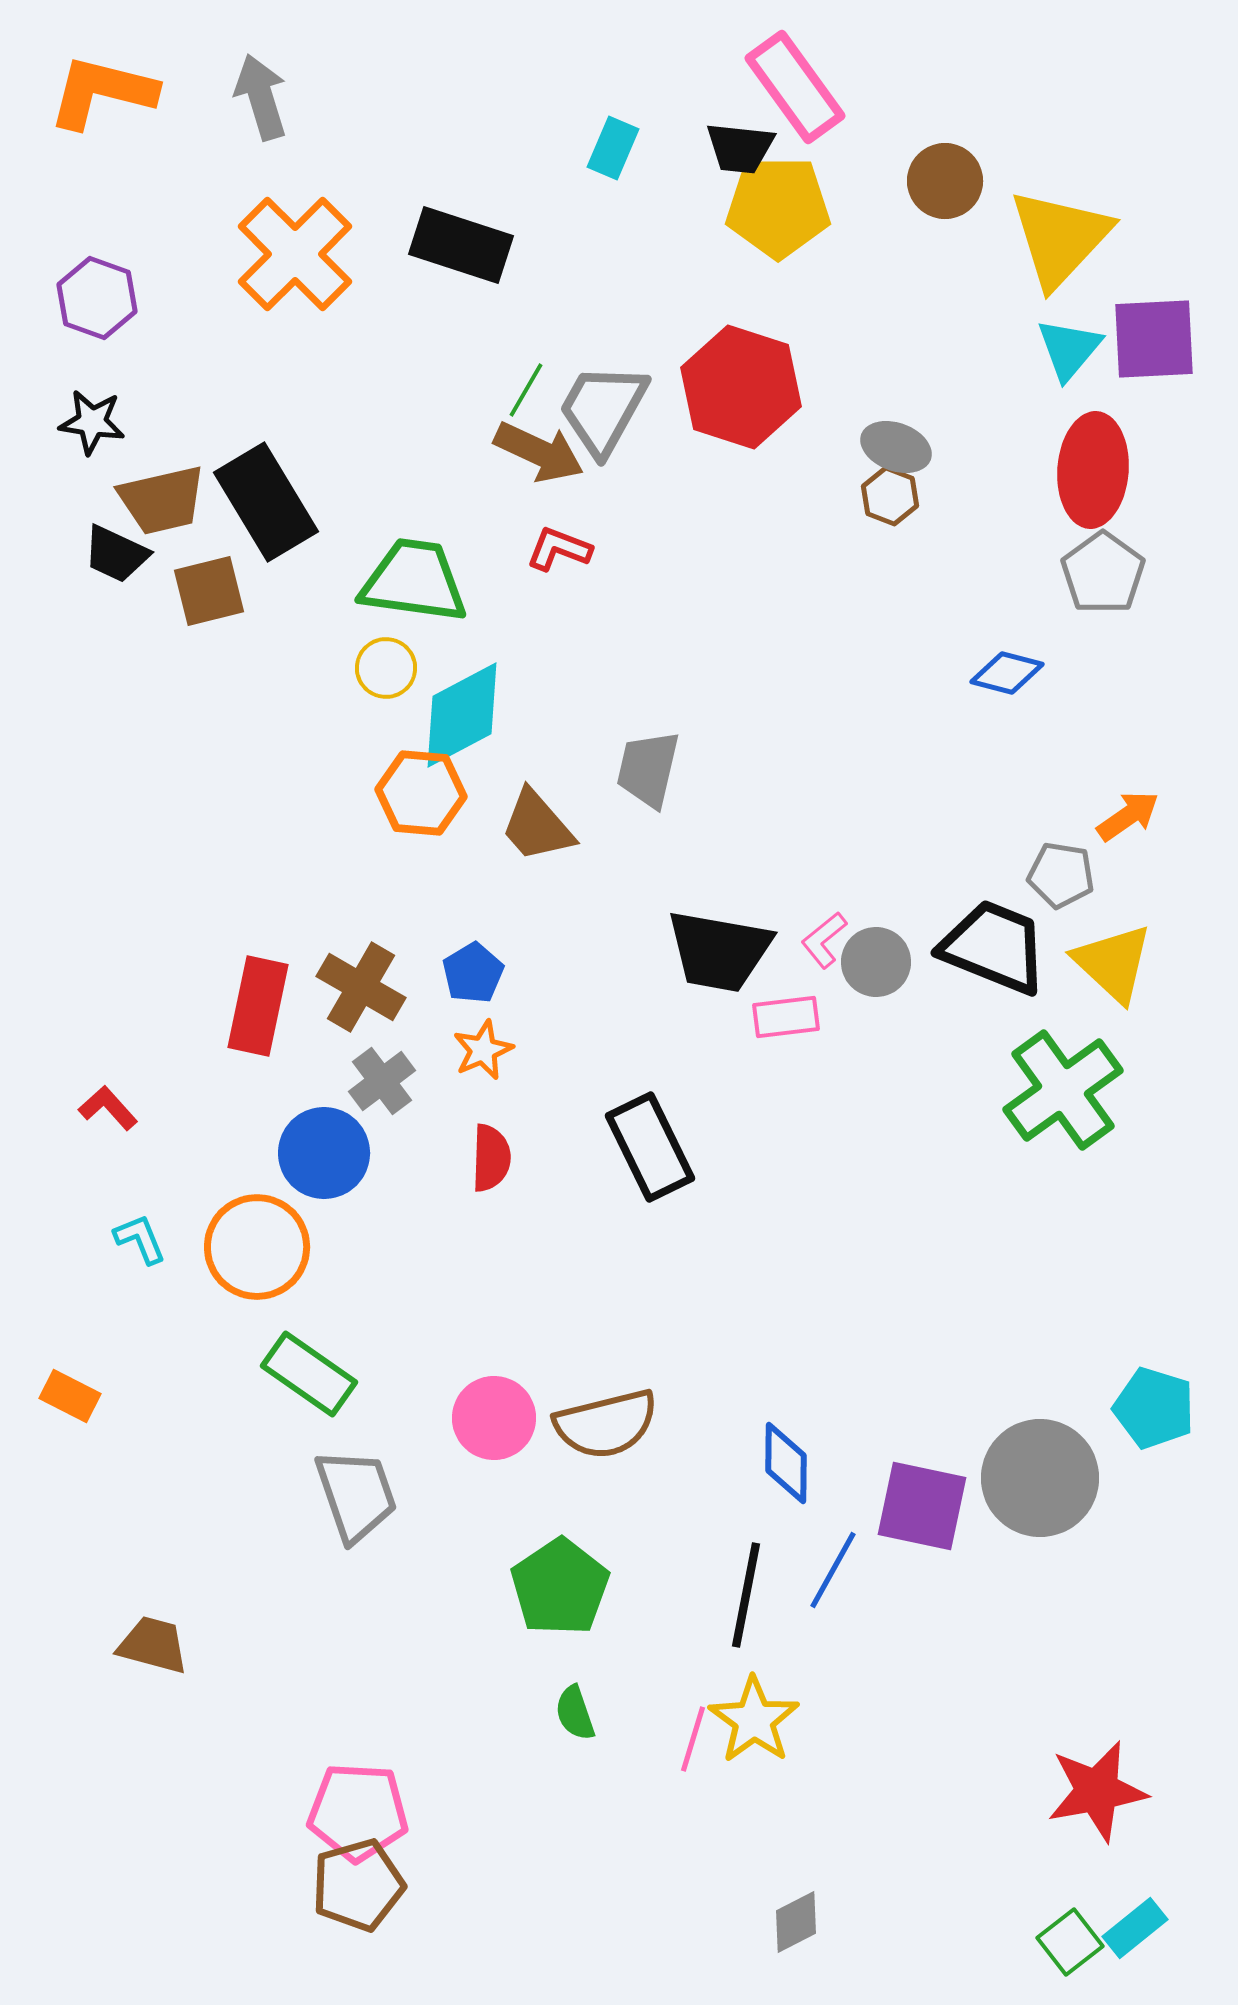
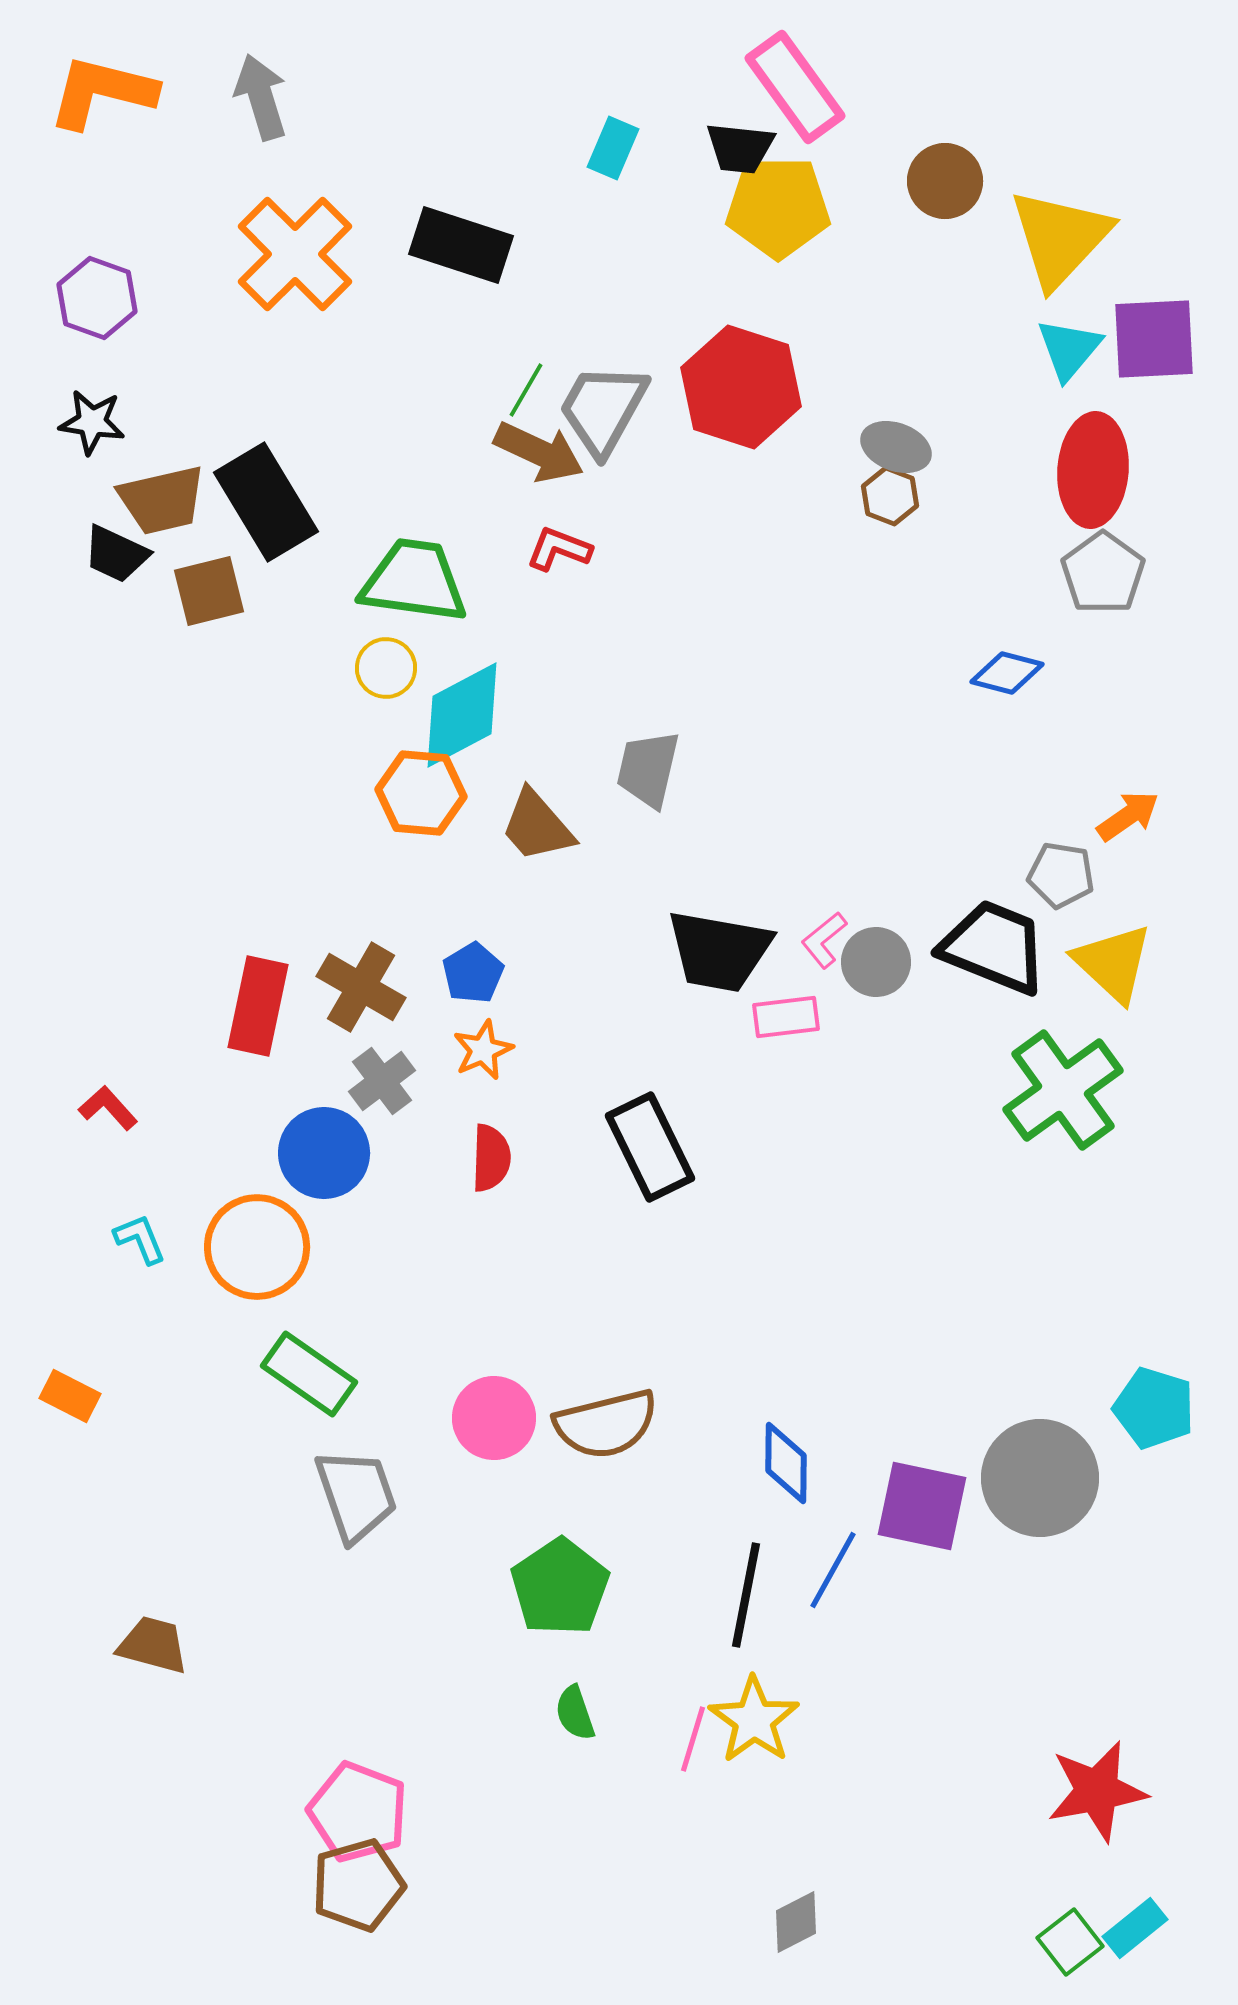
pink pentagon at (358, 1812): rotated 18 degrees clockwise
